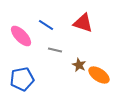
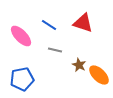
blue line: moved 3 px right
orange ellipse: rotated 10 degrees clockwise
